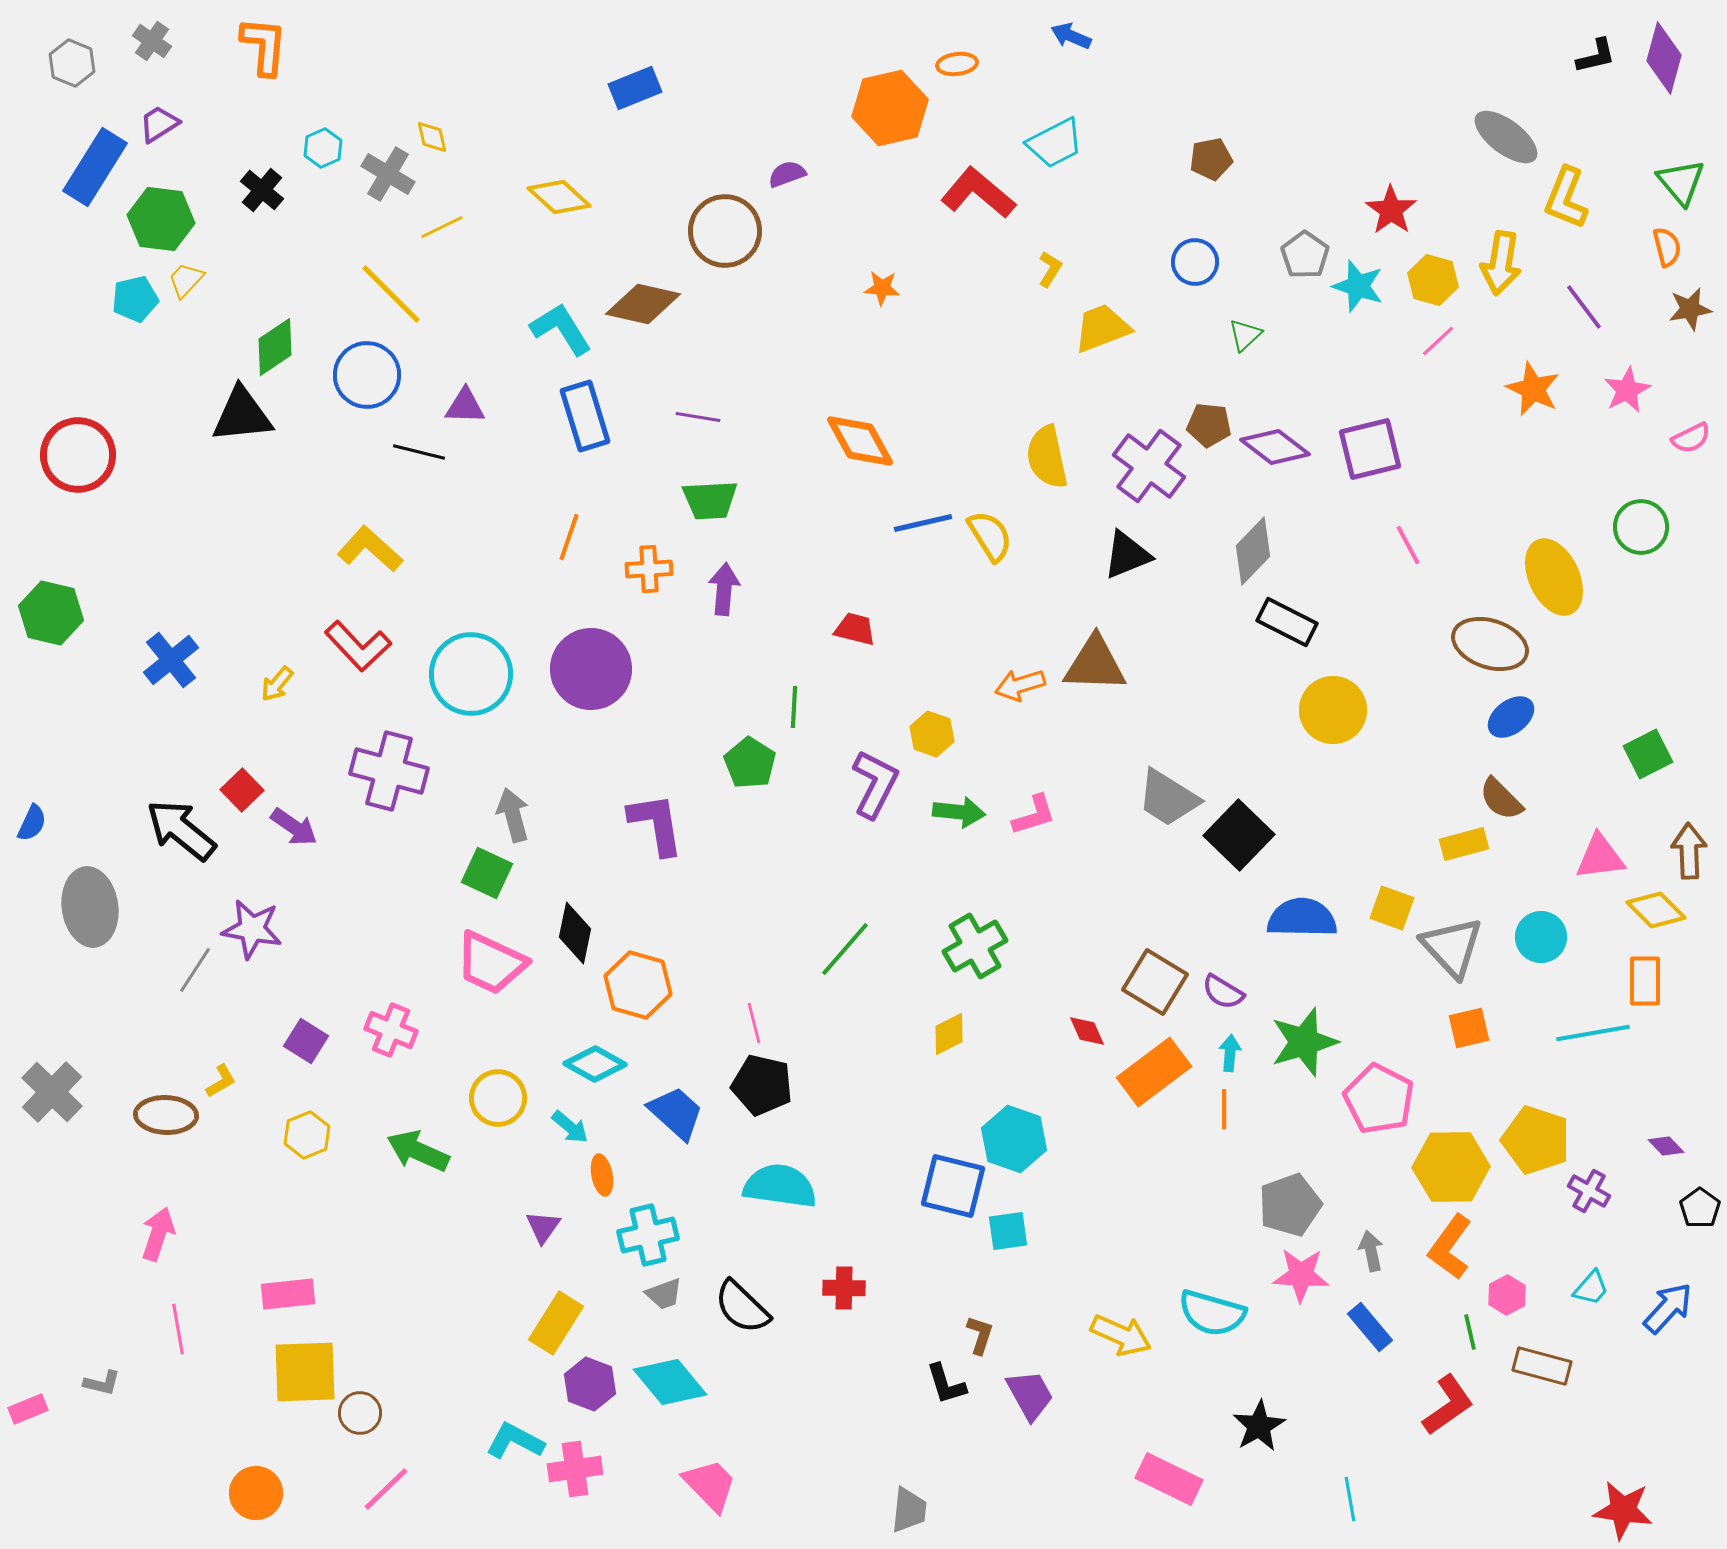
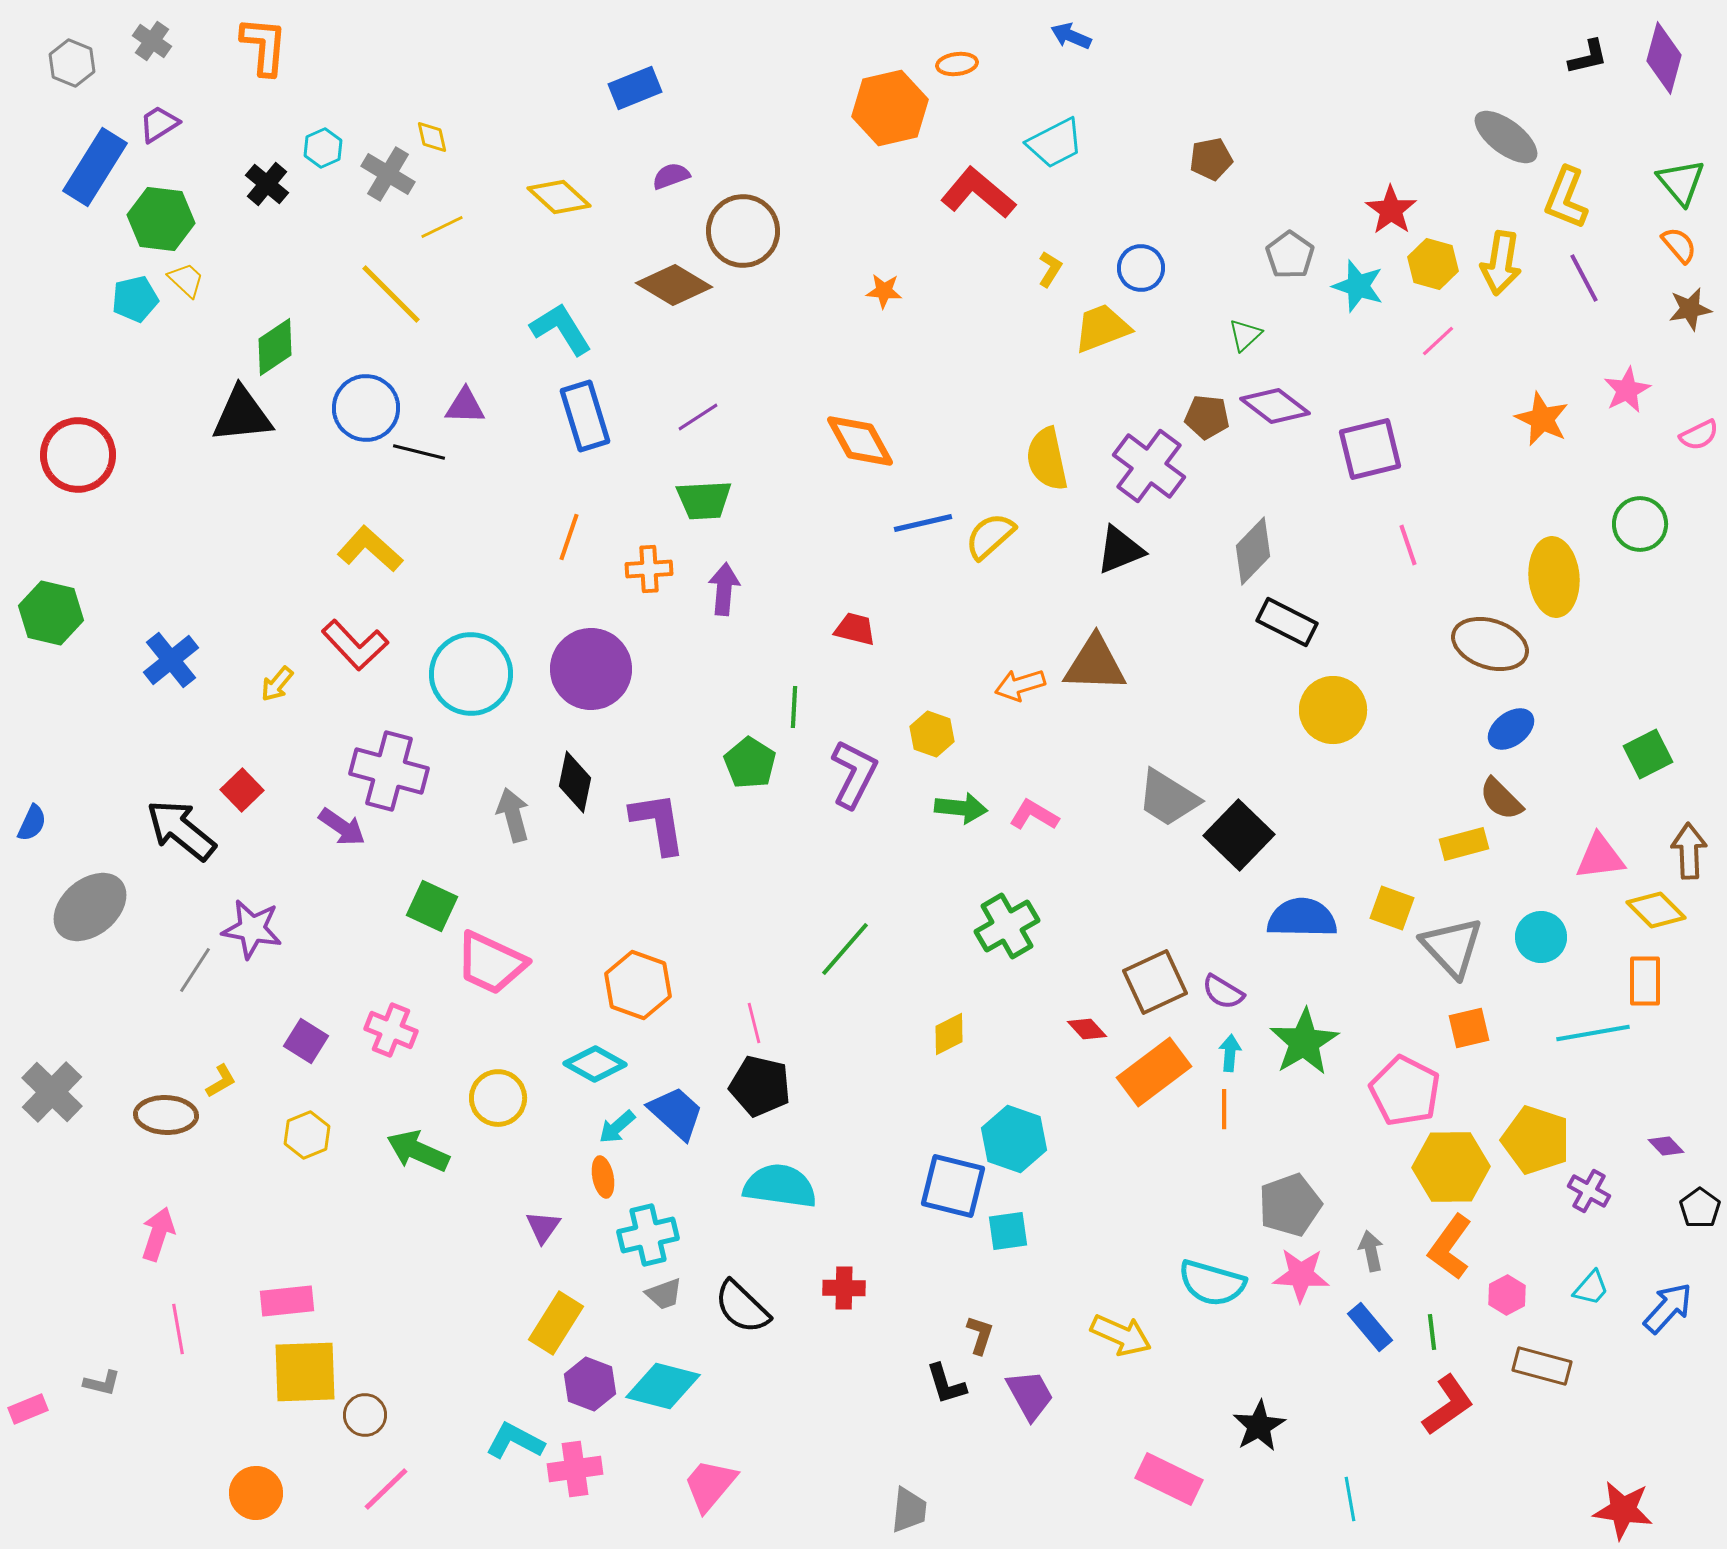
black L-shape at (1596, 56): moved 8 px left, 1 px down
purple semicircle at (787, 174): moved 116 px left, 2 px down
black cross at (262, 190): moved 5 px right, 6 px up
brown circle at (725, 231): moved 18 px right
orange semicircle at (1667, 247): moved 12 px right, 2 px up; rotated 27 degrees counterclockwise
gray pentagon at (1305, 255): moved 15 px left
blue circle at (1195, 262): moved 54 px left, 6 px down
yellow trapezoid at (186, 280): rotated 90 degrees clockwise
yellow hexagon at (1433, 280): moved 16 px up
orange star at (882, 288): moved 2 px right, 3 px down
brown diamond at (643, 304): moved 31 px right, 19 px up; rotated 18 degrees clockwise
purple line at (1584, 307): moved 29 px up; rotated 9 degrees clockwise
blue circle at (367, 375): moved 1 px left, 33 px down
orange star at (1533, 389): moved 9 px right, 30 px down
purple line at (698, 417): rotated 42 degrees counterclockwise
brown pentagon at (1209, 425): moved 2 px left, 8 px up
pink semicircle at (1691, 438): moved 8 px right, 3 px up
purple diamond at (1275, 447): moved 41 px up
yellow semicircle at (1047, 457): moved 2 px down
green trapezoid at (710, 500): moved 6 px left
green circle at (1641, 527): moved 1 px left, 3 px up
yellow semicircle at (990, 536): rotated 100 degrees counterclockwise
pink line at (1408, 545): rotated 9 degrees clockwise
black triangle at (1127, 555): moved 7 px left, 5 px up
yellow ellipse at (1554, 577): rotated 20 degrees clockwise
red L-shape at (358, 646): moved 3 px left, 1 px up
blue ellipse at (1511, 717): moved 12 px down
purple L-shape at (875, 784): moved 21 px left, 10 px up
green arrow at (959, 812): moved 2 px right, 4 px up
pink L-shape at (1034, 815): rotated 132 degrees counterclockwise
purple L-shape at (656, 824): moved 2 px right, 1 px up
purple arrow at (294, 827): moved 48 px right
green square at (487, 873): moved 55 px left, 33 px down
gray ellipse at (90, 907): rotated 58 degrees clockwise
black diamond at (575, 933): moved 151 px up
green cross at (975, 946): moved 32 px right, 20 px up
brown square at (1155, 982): rotated 34 degrees clockwise
orange hexagon at (638, 985): rotated 4 degrees clockwise
red diamond at (1087, 1031): moved 2 px up; rotated 18 degrees counterclockwise
green star at (1304, 1042): rotated 14 degrees counterclockwise
black pentagon at (762, 1085): moved 2 px left, 1 px down
pink pentagon at (1379, 1099): moved 26 px right, 8 px up
cyan arrow at (570, 1127): moved 47 px right; rotated 99 degrees clockwise
orange ellipse at (602, 1175): moved 1 px right, 2 px down
pink rectangle at (288, 1294): moved 1 px left, 7 px down
cyan semicircle at (1212, 1313): moved 30 px up
green line at (1470, 1332): moved 38 px left; rotated 6 degrees clockwise
cyan diamond at (670, 1382): moved 7 px left, 4 px down; rotated 36 degrees counterclockwise
brown circle at (360, 1413): moved 5 px right, 2 px down
pink trapezoid at (710, 1485): rotated 96 degrees counterclockwise
